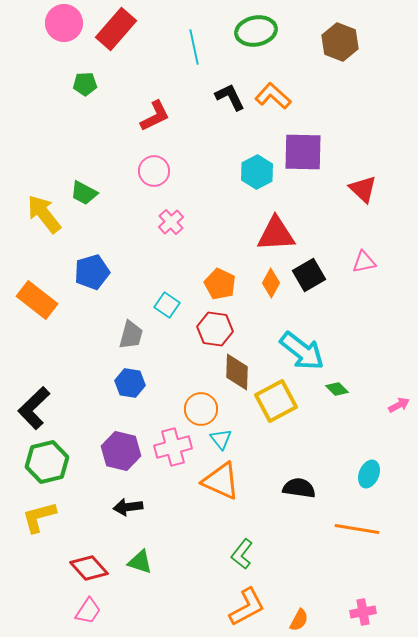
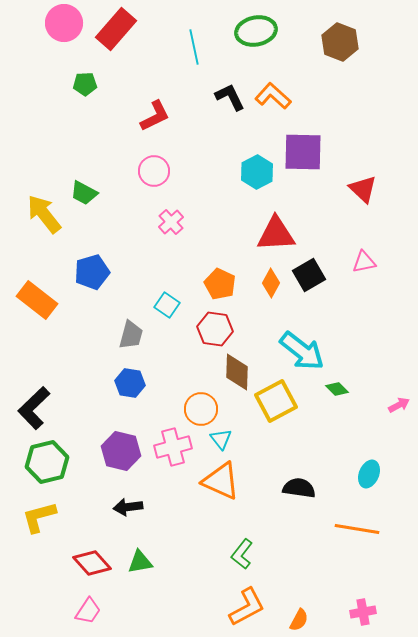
green triangle at (140, 562): rotated 28 degrees counterclockwise
red diamond at (89, 568): moved 3 px right, 5 px up
